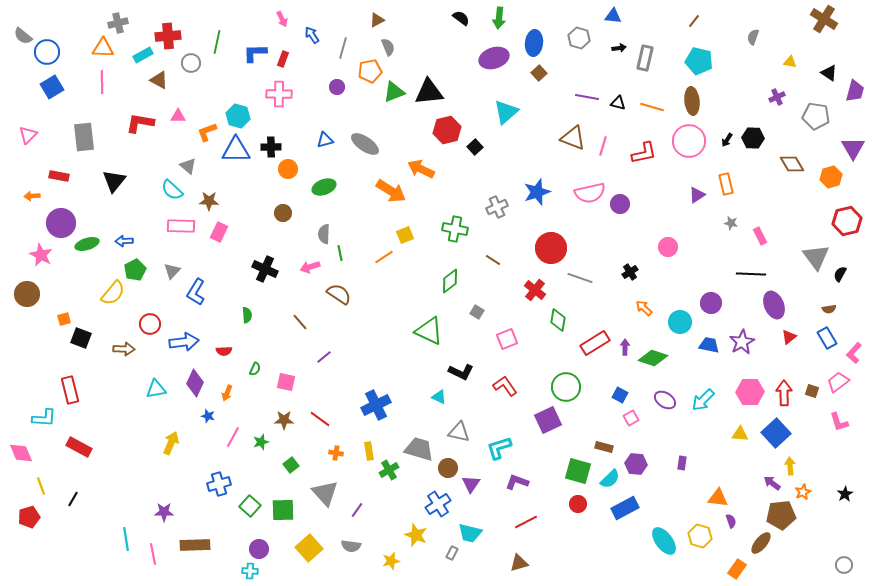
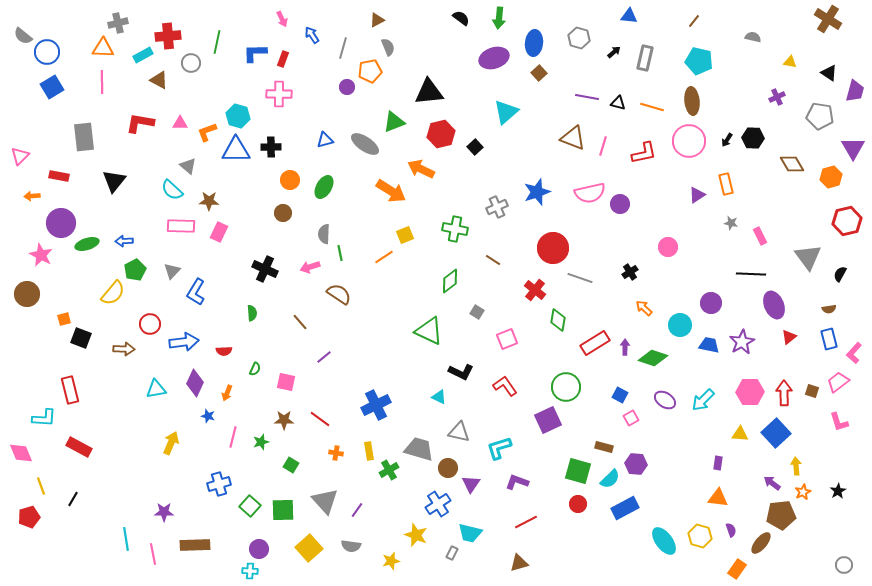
blue triangle at (613, 16): moved 16 px right
brown cross at (824, 19): moved 4 px right
gray semicircle at (753, 37): rotated 84 degrees clockwise
black arrow at (619, 48): moved 5 px left, 4 px down; rotated 32 degrees counterclockwise
purple circle at (337, 87): moved 10 px right
green triangle at (394, 92): moved 30 px down
pink triangle at (178, 116): moved 2 px right, 7 px down
gray pentagon at (816, 116): moved 4 px right
red hexagon at (447, 130): moved 6 px left, 4 px down
pink triangle at (28, 135): moved 8 px left, 21 px down
orange circle at (288, 169): moved 2 px right, 11 px down
green ellipse at (324, 187): rotated 40 degrees counterclockwise
red circle at (551, 248): moved 2 px right
gray triangle at (816, 257): moved 8 px left
green semicircle at (247, 315): moved 5 px right, 2 px up
cyan circle at (680, 322): moved 3 px down
blue rectangle at (827, 338): moved 2 px right, 1 px down; rotated 15 degrees clockwise
pink line at (233, 437): rotated 15 degrees counterclockwise
purple rectangle at (682, 463): moved 36 px right
green square at (291, 465): rotated 21 degrees counterclockwise
yellow arrow at (790, 466): moved 6 px right
gray triangle at (325, 493): moved 8 px down
black star at (845, 494): moved 7 px left, 3 px up
purple semicircle at (731, 521): moved 9 px down
